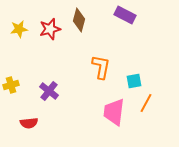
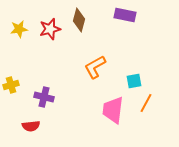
purple rectangle: rotated 15 degrees counterclockwise
orange L-shape: moved 6 px left; rotated 130 degrees counterclockwise
purple cross: moved 5 px left, 6 px down; rotated 24 degrees counterclockwise
pink trapezoid: moved 1 px left, 2 px up
red semicircle: moved 2 px right, 3 px down
